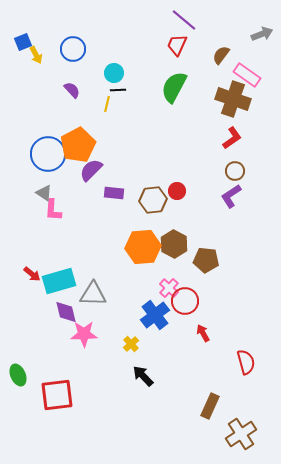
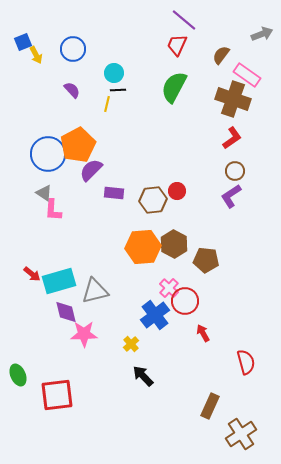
gray triangle at (93, 294): moved 2 px right, 3 px up; rotated 16 degrees counterclockwise
